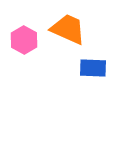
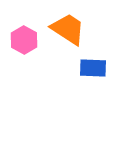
orange trapezoid: rotated 9 degrees clockwise
